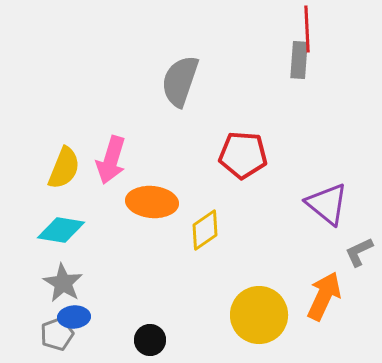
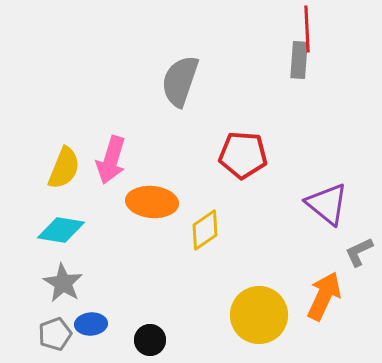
blue ellipse: moved 17 px right, 7 px down
gray pentagon: moved 2 px left
